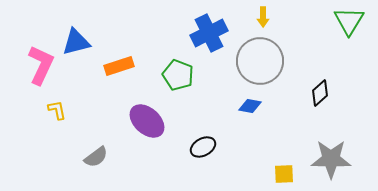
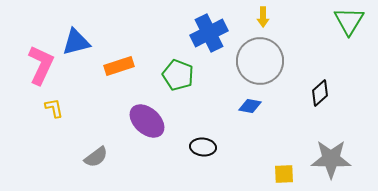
yellow L-shape: moved 3 px left, 2 px up
black ellipse: rotated 35 degrees clockwise
